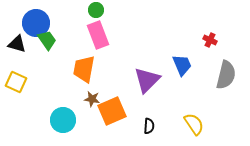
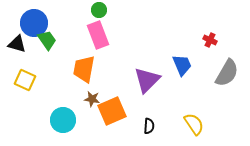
green circle: moved 3 px right
blue circle: moved 2 px left
gray semicircle: moved 1 px right, 2 px up; rotated 16 degrees clockwise
yellow square: moved 9 px right, 2 px up
